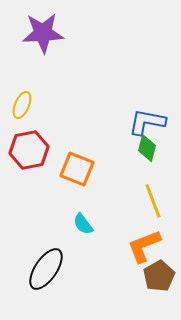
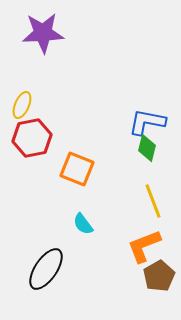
red hexagon: moved 3 px right, 12 px up
